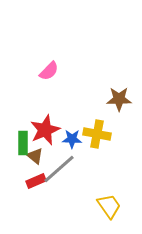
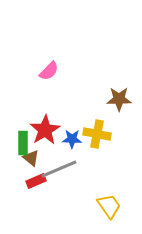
red star: rotated 8 degrees counterclockwise
brown triangle: moved 4 px left, 2 px down
gray line: rotated 18 degrees clockwise
